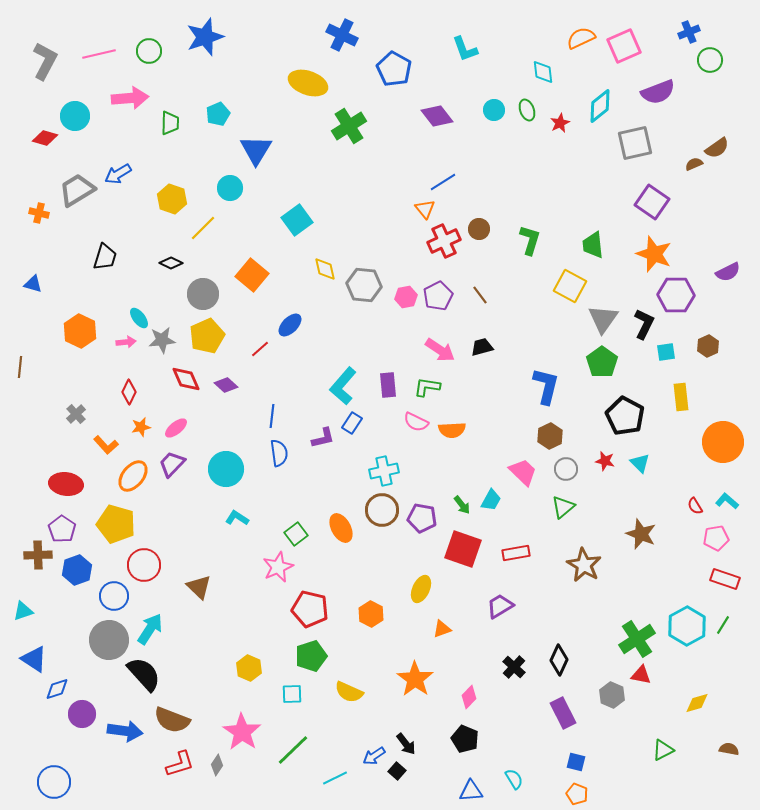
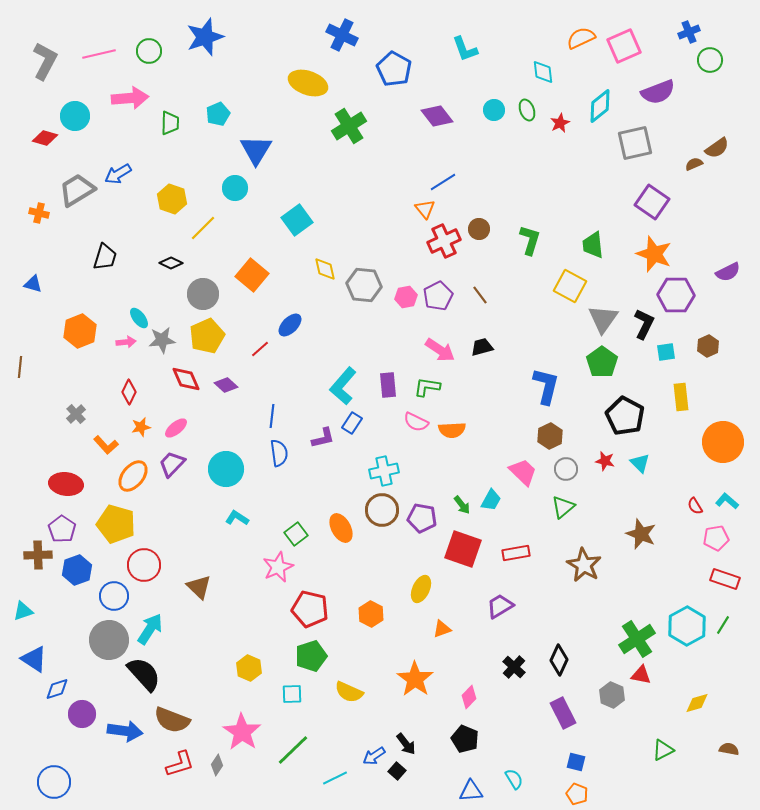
cyan circle at (230, 188): moved 5 px right
orange hexagon at (80, 331): rotated 12 degrees clockwise
